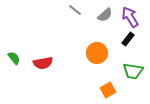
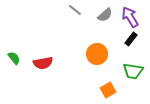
black rectangle: moved 3 px right
orange circle: moved 1 px down
